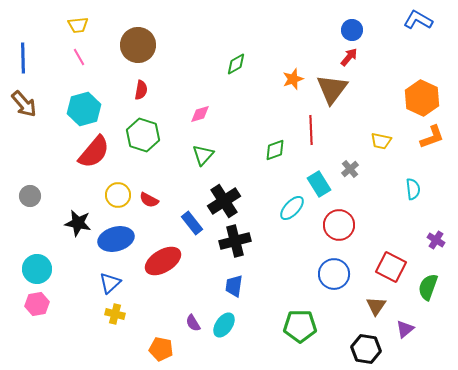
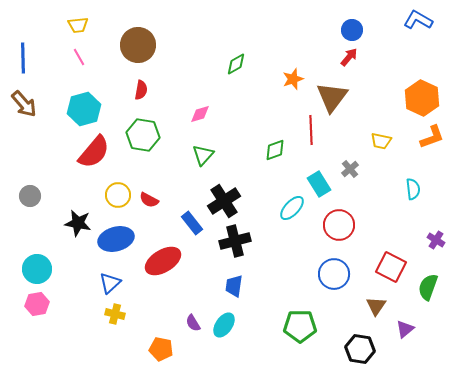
brown triangle at (332, 89): moved 8 px down
green hexagon at (143, 135): rotated 8 degrees counterclockwise
black hexagon at (366, 349): moved 6 px left
